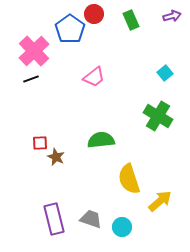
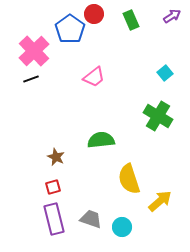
purple arrow: rotated 18 degrees counterclockwise
red square: moved 13 px right, 44 px down; rotated 14 degrees counterclockwise
